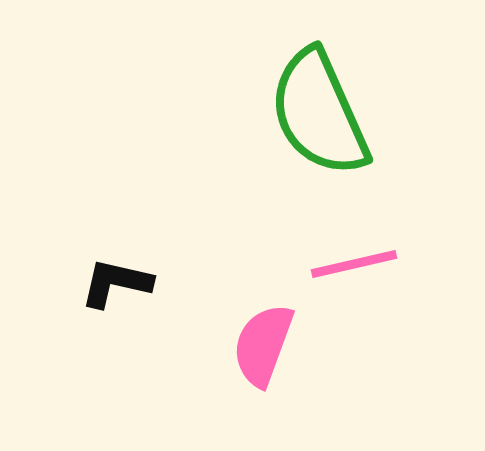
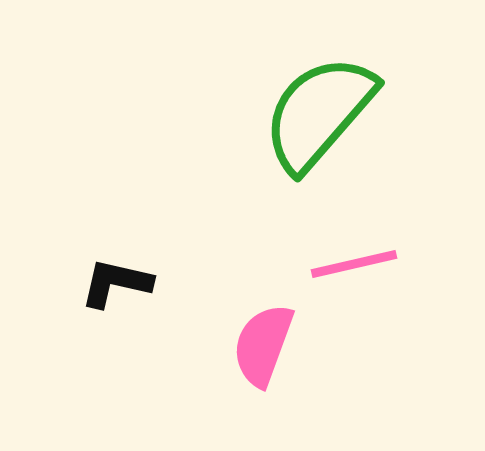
green semicircle: rotated 65 degrees clockwise
